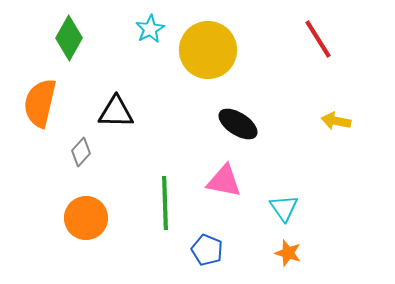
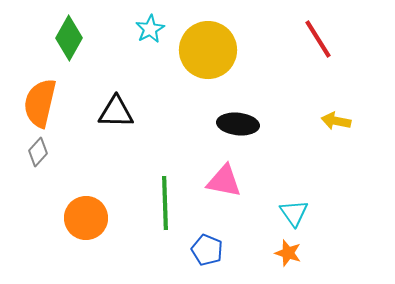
black ellipse: rotated 27 degrees counterclockwise
gray diamond: moved 43 px left
cyan triangle: moved 10 px right, 5 px down
